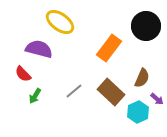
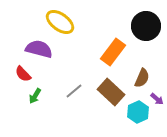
orange rectangle: moved 4 px right, 4 px down
